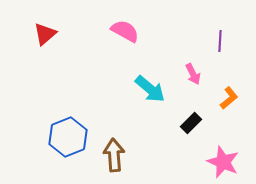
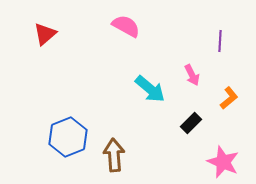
pink semicircle: moved 1 px right, 5 px up
pink arrow: moved 1 px left, 1 px down
